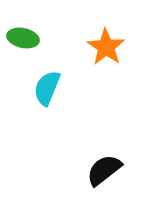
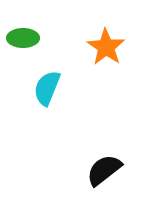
green ellipse: rotated 12 degrees counterclockwise
